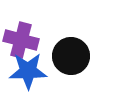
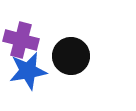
blue star: rotated 9 degrees counterclockwise
